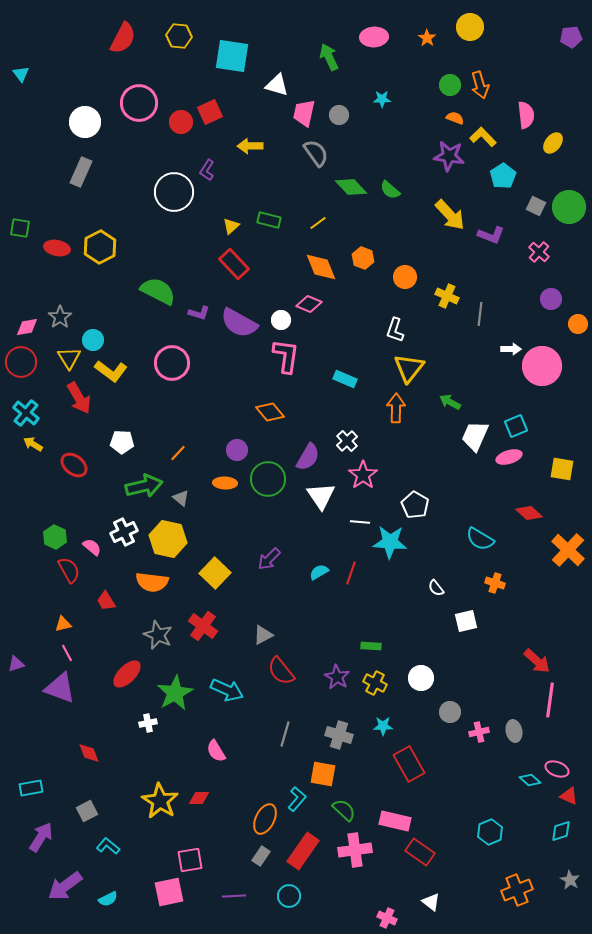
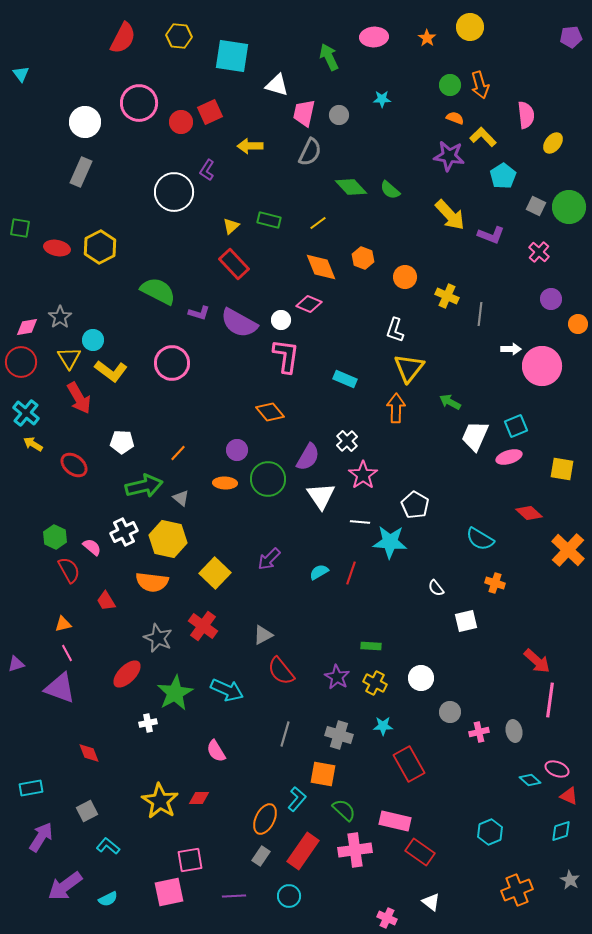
gray semicircle at (316, 153): moved 6 px left, 1 px up; rotated 60 degrees clockwise
gray star at (158, 635): moved 3 px down
